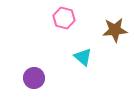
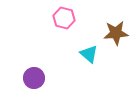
brown star: moved 1 px right, 3 px down
cyan triangle: moved 6 px right, 3 px up
